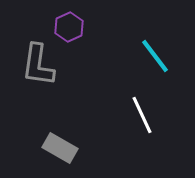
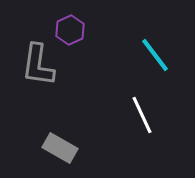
purple hexagon: moved 1 px right, 3 px down
cyan line: moved 1 px up
